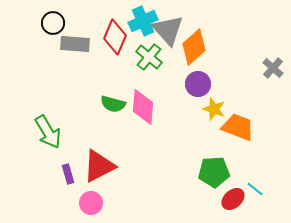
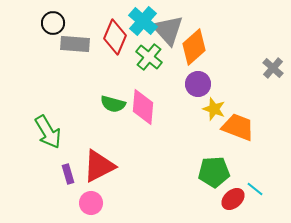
cyan cross: rotated 24 degrees counterclockwise
